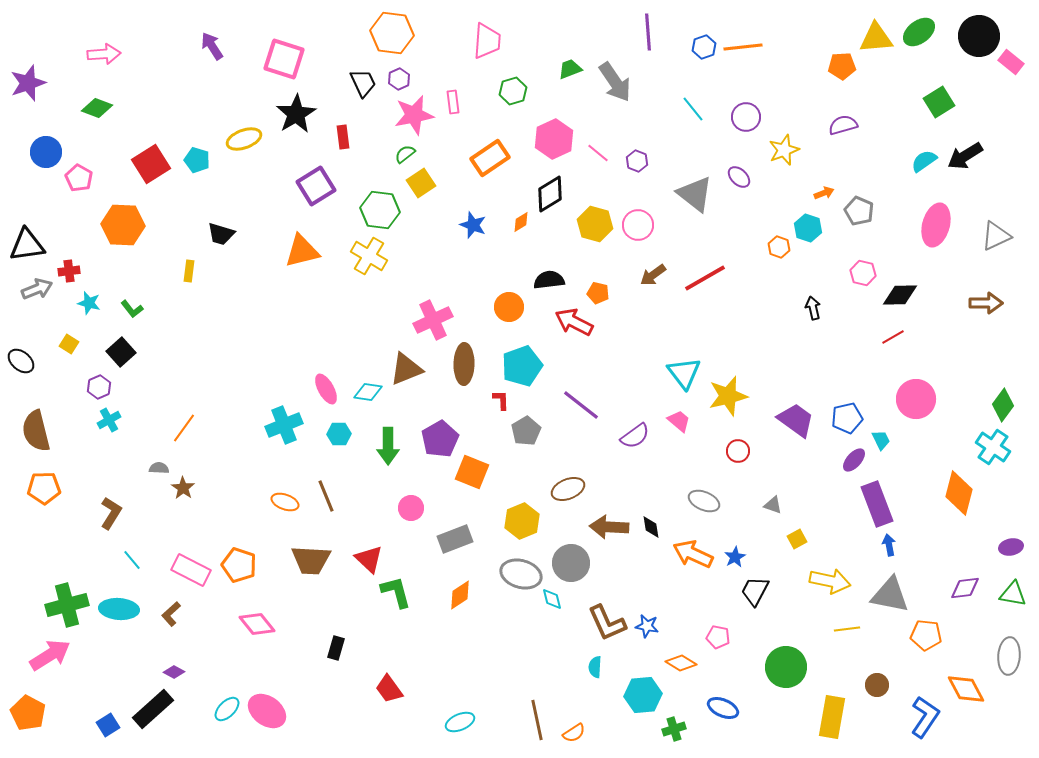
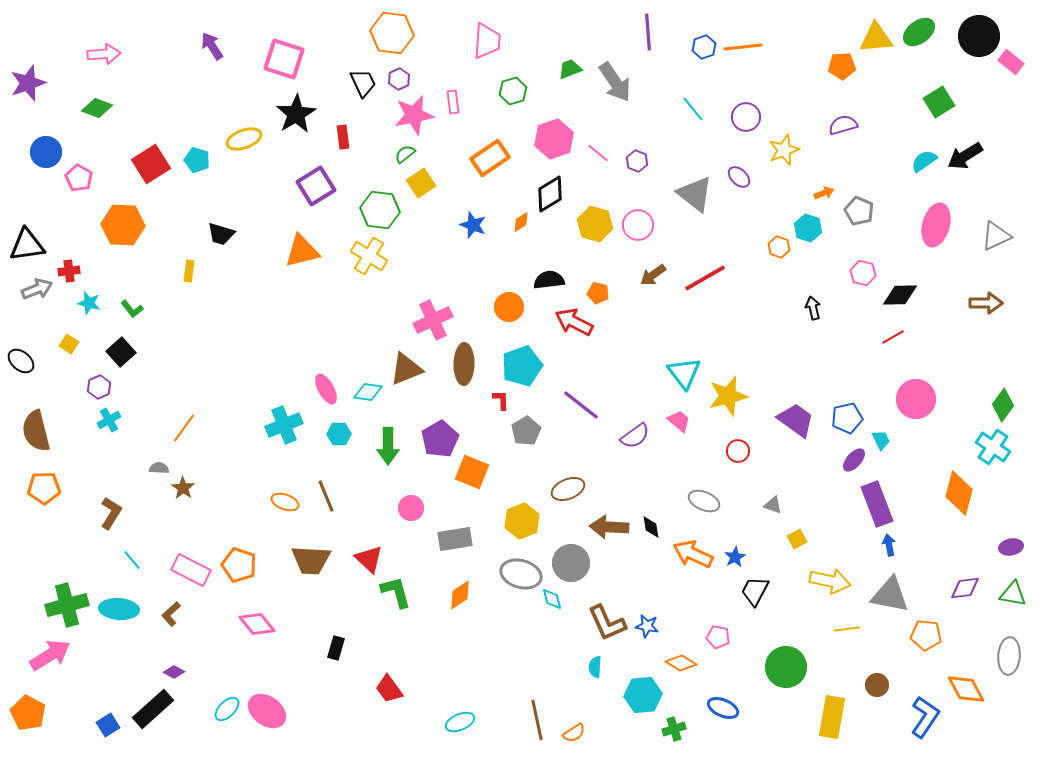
pink hexagon at (554, 139): rotated 6 degrees clockwise
gray rectangle at (455, 539): rotated 12 degrees clockwise
